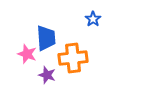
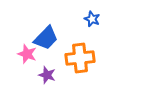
blue star: moved 1 px left; rotated 14 degrees counterclockwise
blue trapezoid: rotated 48 degrees clockwise
orange cross: moved 7 px right
